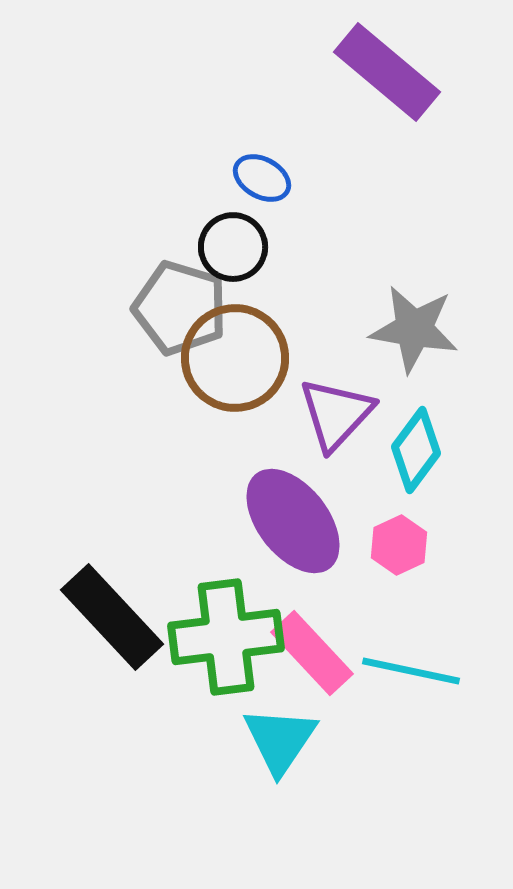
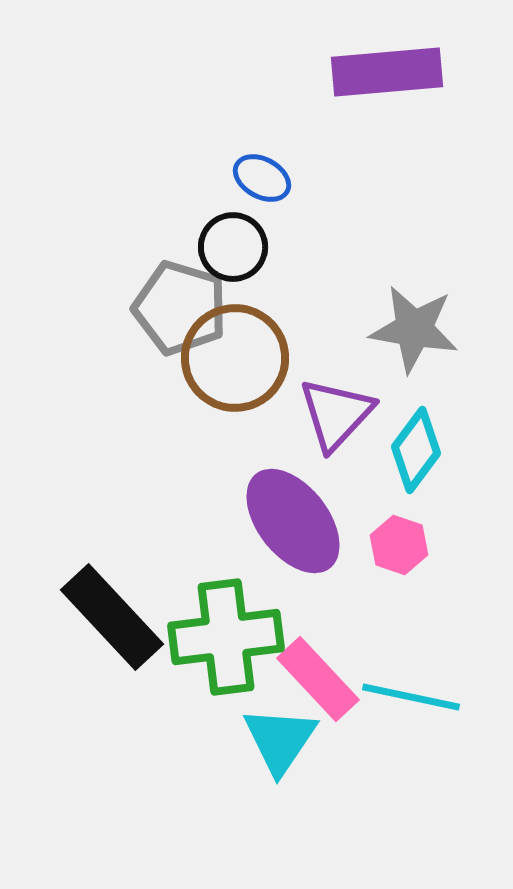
purple rectangle: rotated 45 degrees counterclockwise
pink hexagon: rotated 16 degrees counterclockwise
pink rectangle: moved 6 px right, 26 px down
cyan line: moved 26 px down
